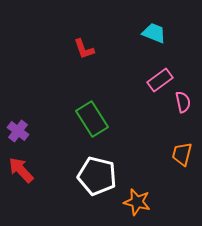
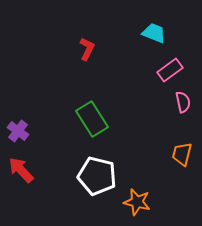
red L-shape: moved 3 px right; rotated 135 degrees counterclockwise
pink rectangle: moved 10 px right, 10 px up
